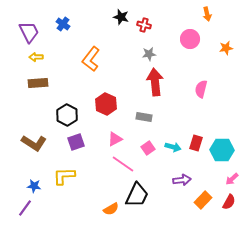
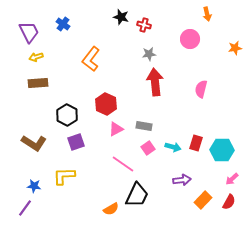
orange star: moved 9 px right
yellow arrow: rotated 16 degrees counterclockwise
gray rectangle: moved 9 px down
pink triangle: moved 1 px right, 10 px up
